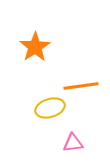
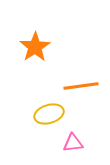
yellow ellipse: moved 1 px left, 6 px down
